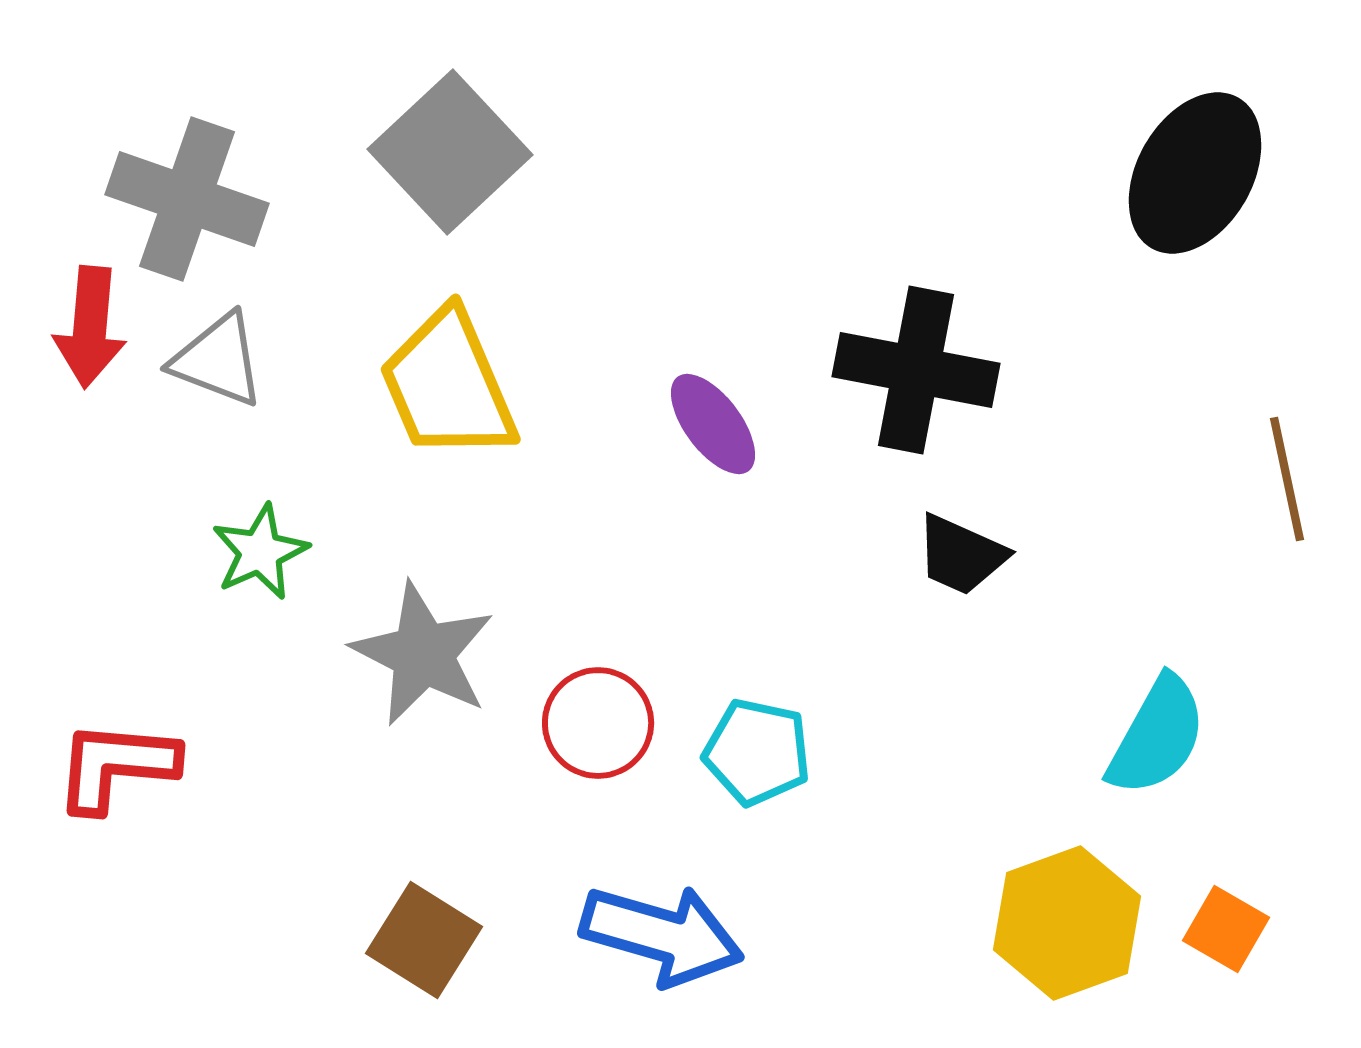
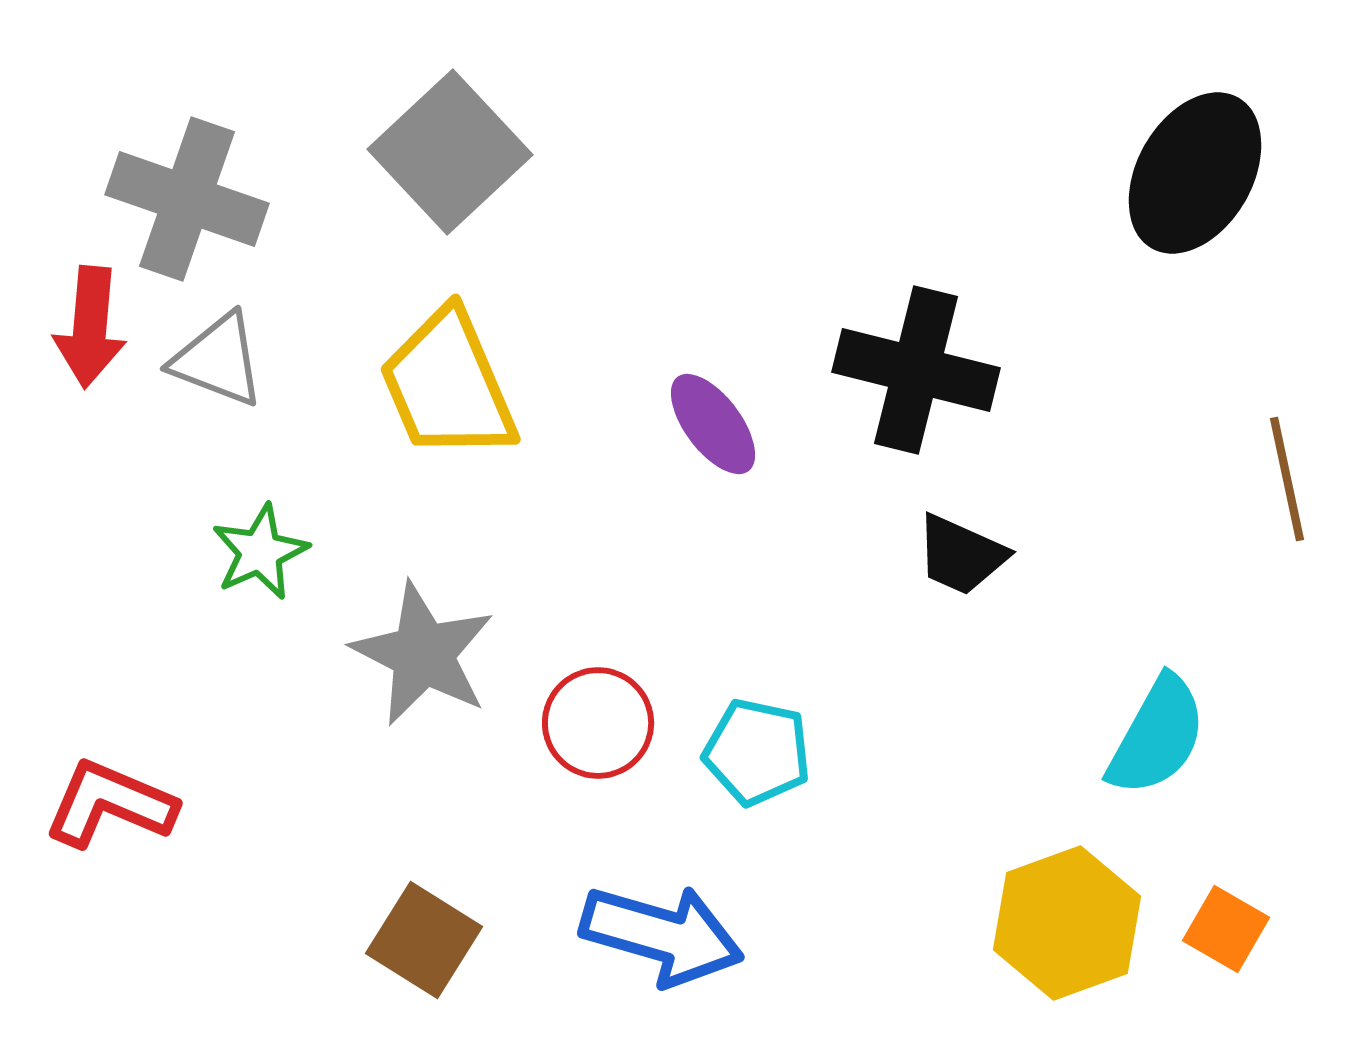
black cross: rotated 3 degrees clockwise
red L-shape: moved 6 px left, 38 px down; rotated 18 degrees clockwise
